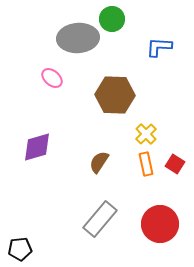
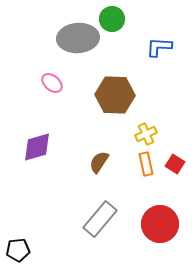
pink ellipse: moved 5 px down
yellow cross: rotated 20 degrees clockwise
black pentagon: moved 2 px left, 1 px down
